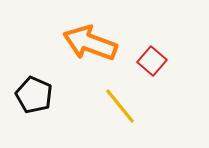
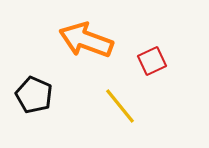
orange arrow: moved 4 px left, 3 px up
red square: rotated 24 degrees clockwise
